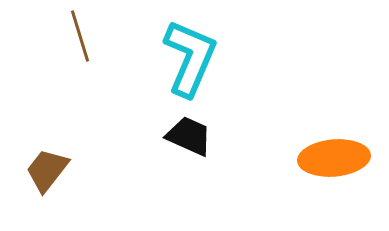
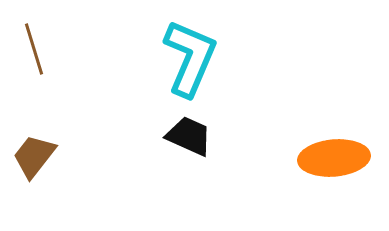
brown line: moved 46 px left, 13 px down
brown trapezoid: moved 13 px left, 14 px up
